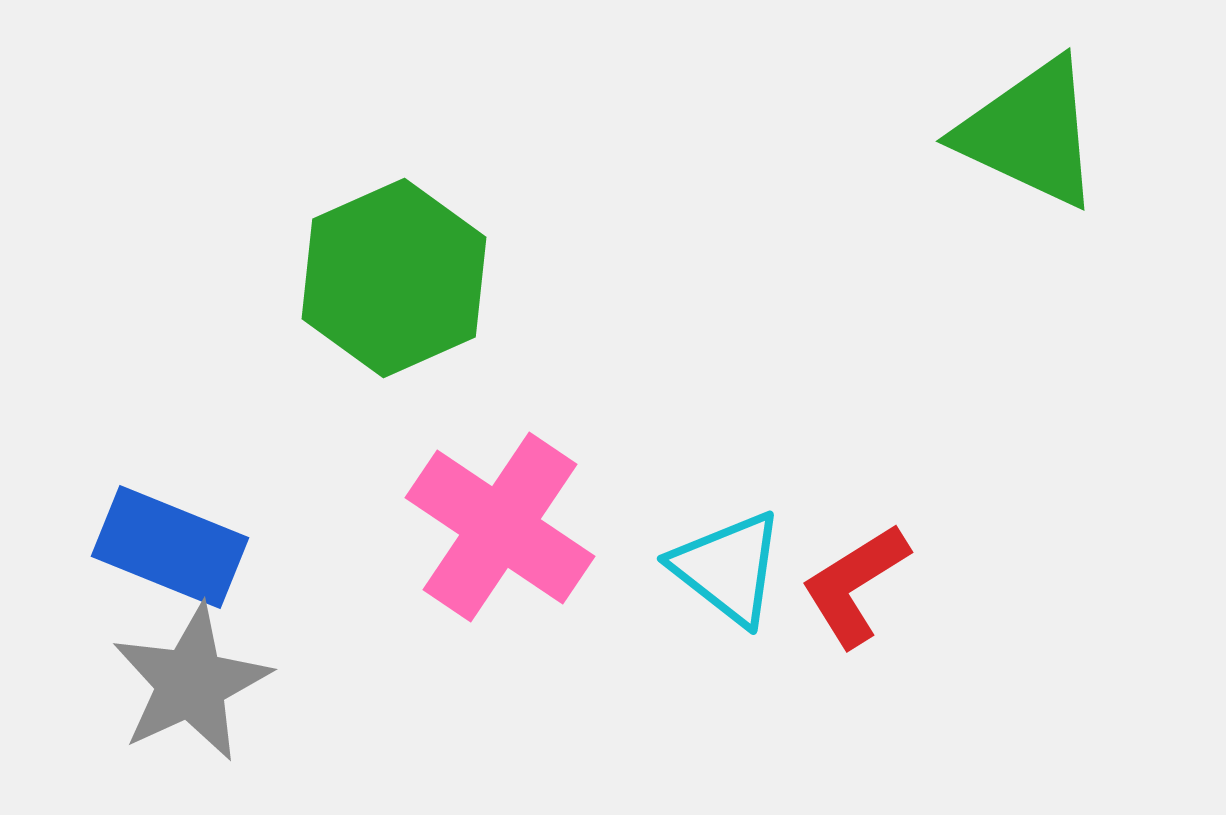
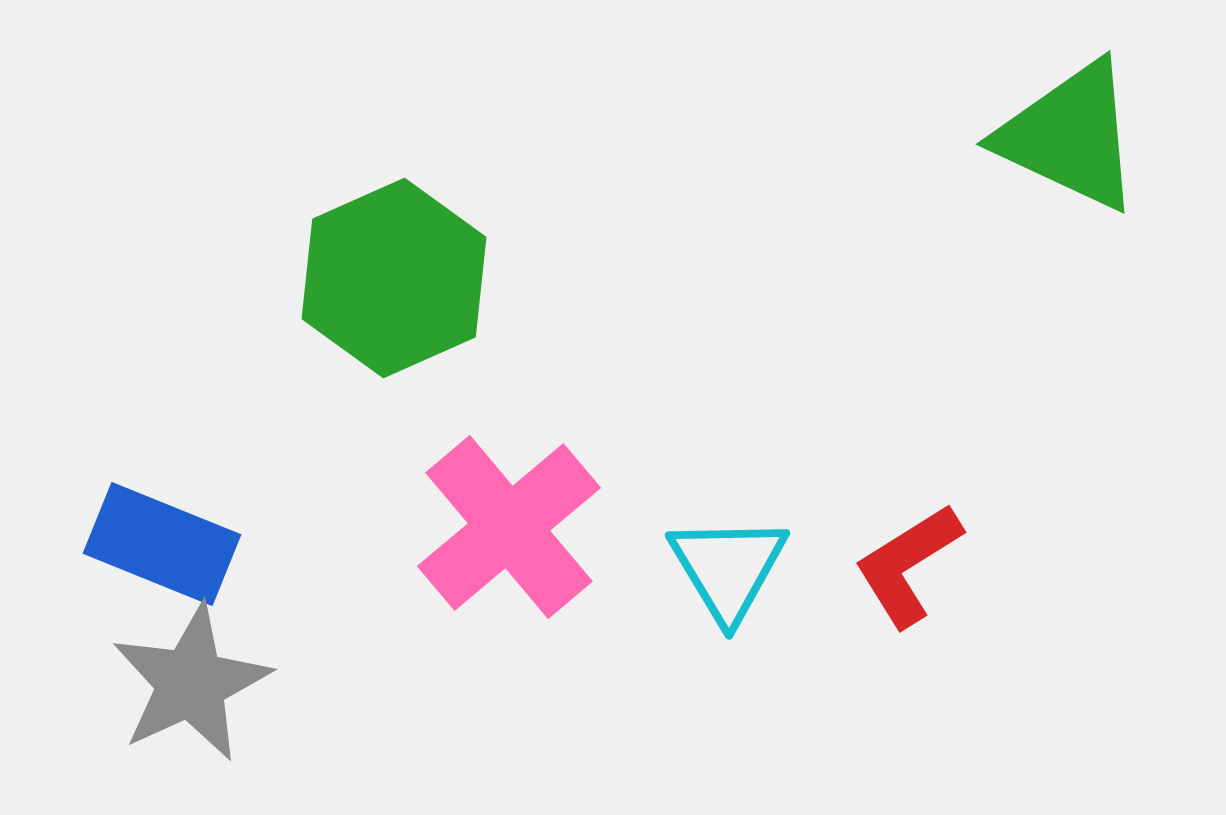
green triangle: moved 40 px right, 3 px down
pink cross: moved 9 px right; rotated 16 degrees clockwise
blue rectangle: moved 8 px left, 3 px up
cyan triangle: rotated 21 degrees clockwise
red L-shape: moved 53 px right, 20 px up
